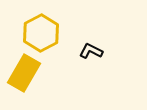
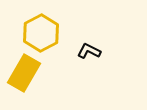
black L-shape: moved 2 px left
